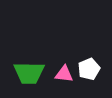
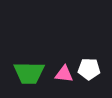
white pentagon: rotated 25 degrees clockwise
